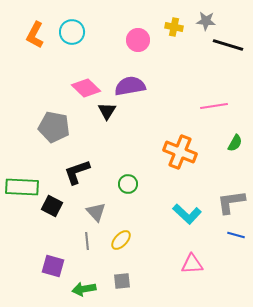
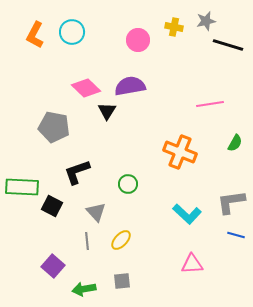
gray star: rotated 18 degrees counterclockwise
pink line: moved 4 px left, 2 px up
purple square: rotated 25 degrees clockwise
